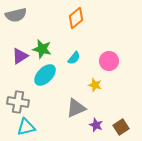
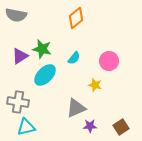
gray semicircle: rotated 25 degrees clockwise
purple star: moved 6 px left, 1 px down; rotated 24 degrees counterclockwise
